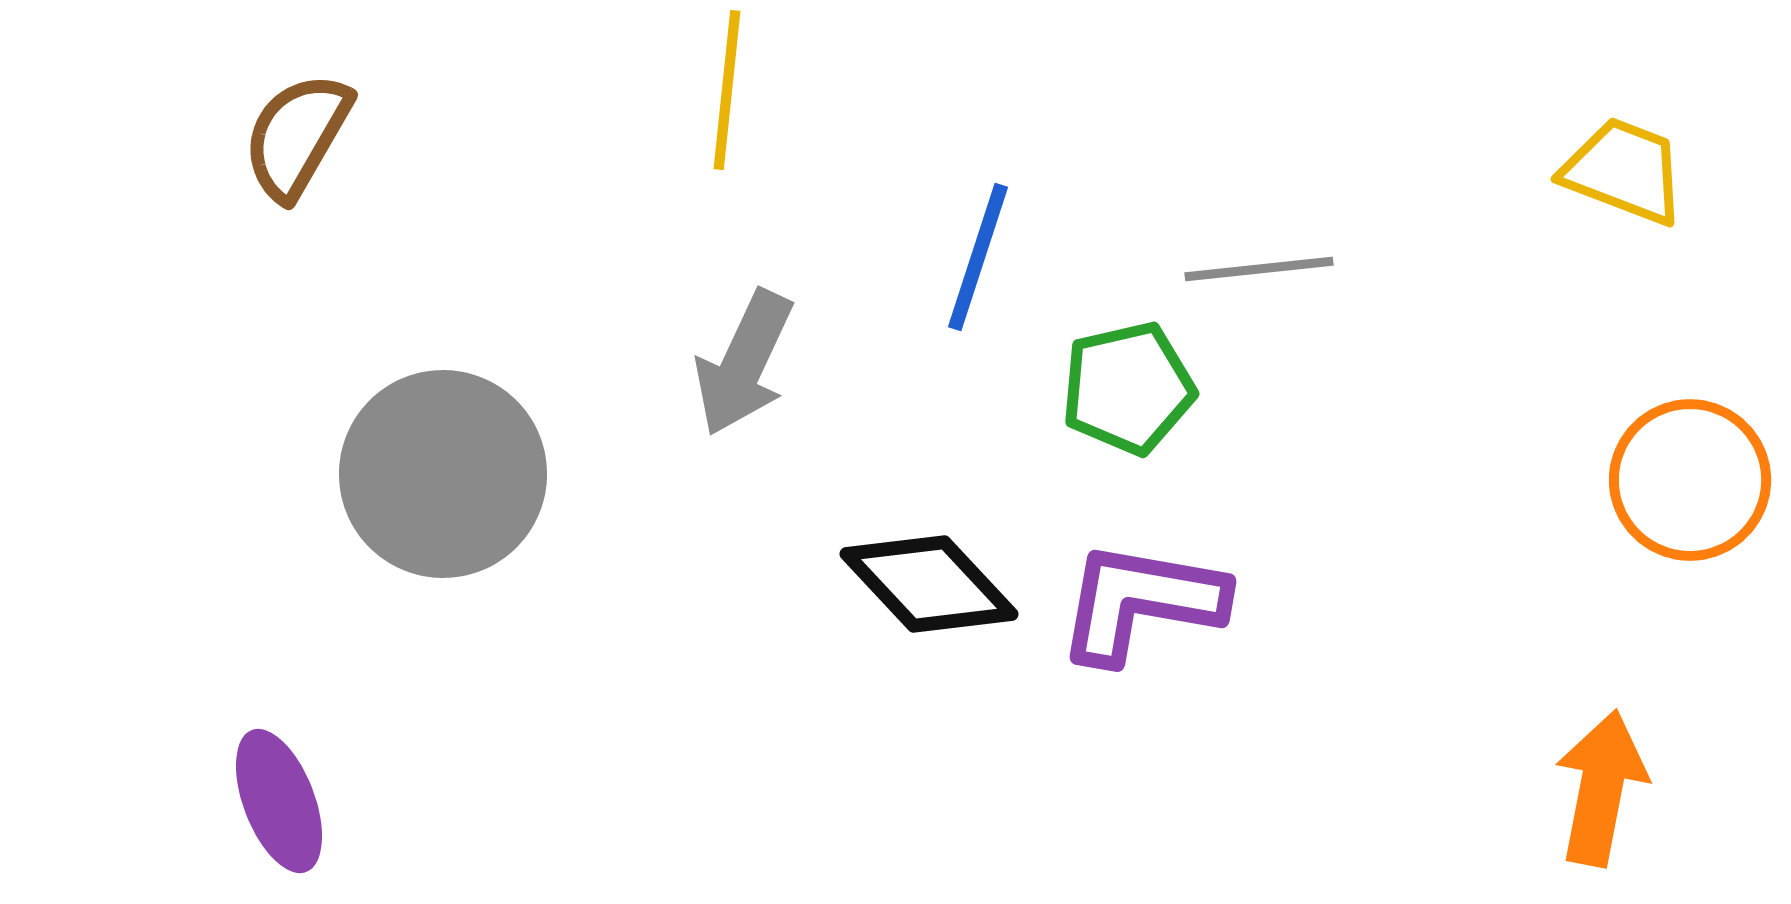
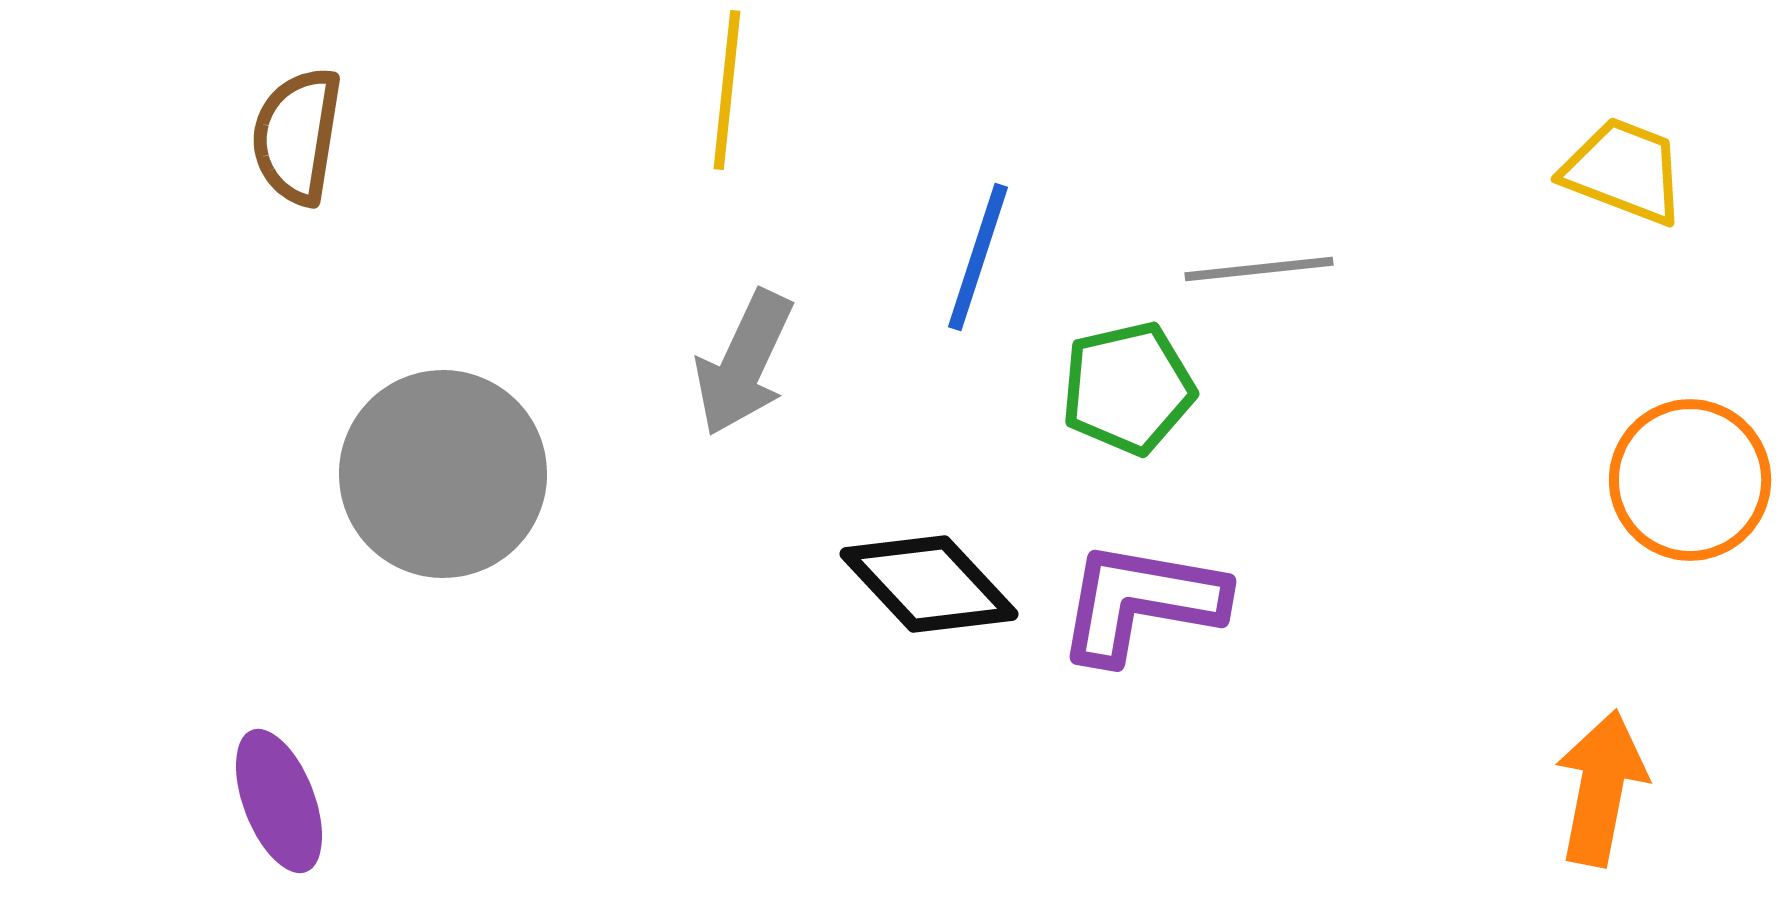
brown semicircle: rotated 21 degrees counterclockwise
